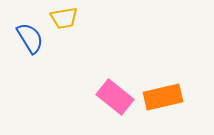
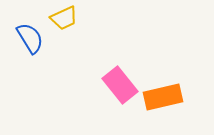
yellow trapezoid: rotated 16 degrees counterclockwise
pink rectangle: moved 5 px right, 12 px up; rotated 12 degrees clockwise
